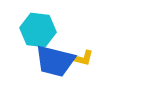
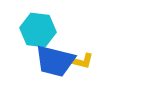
yellow L-shape: moved 3 px down
